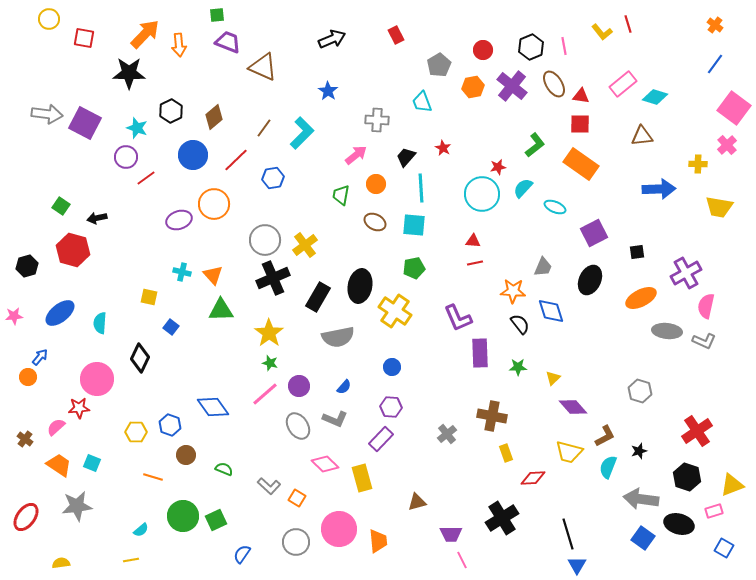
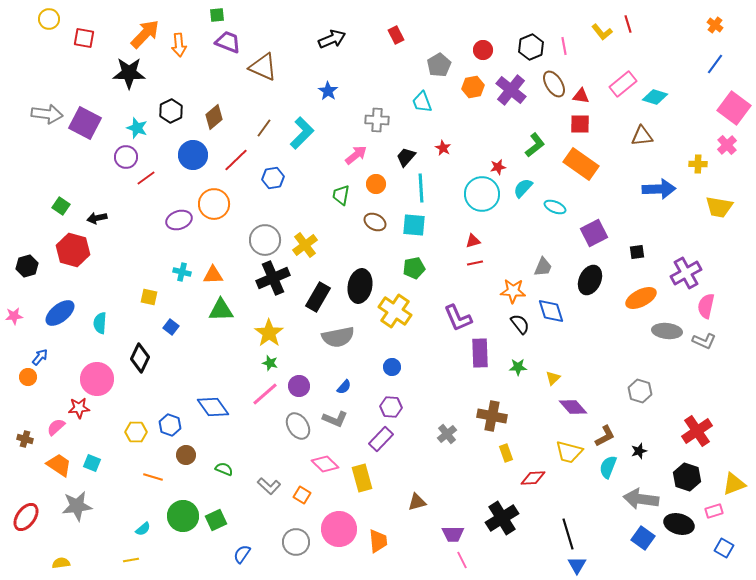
purple cross at (512, 86): moved 1 px left, 4 px down
red triangle at (473, 241): rotated 21 degrees counterclockwise
orange triangle at (213, 275): rotated 50 degrees counterclockwise
brown cross at (25, 439): rotated 21 degrees counterclockwise
yellow triangle at (732, 485): moved 2 px right, 1 px up
orange square at (297, 498): moved 5 px right, 3 px up
cyan semicircle at (141, 530): moved 2 px right, 1 px up
purple trapezoid at (451, 534): moved 2 px right
